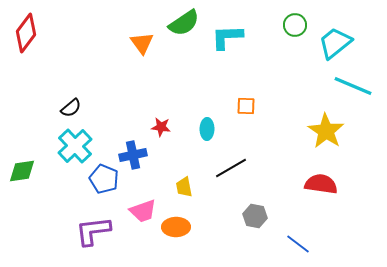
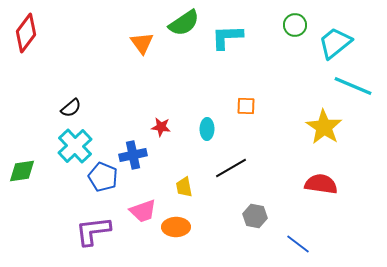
yellow star: moved 2 px left, 4 px up
blue pentagon: moved 1 px left, 2 px up
